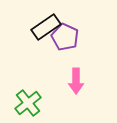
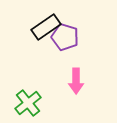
purple pentagon: rotated 8 degrees counterclockwise
